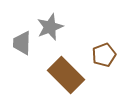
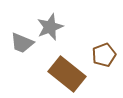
gray trapezoid: rotated 70 degrees counterclockwise
brown rectangle: moved 1 px right, 1 px up; rotated 6 degrees counterclockwise
